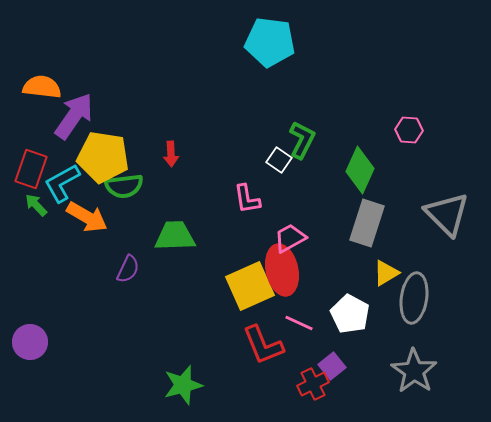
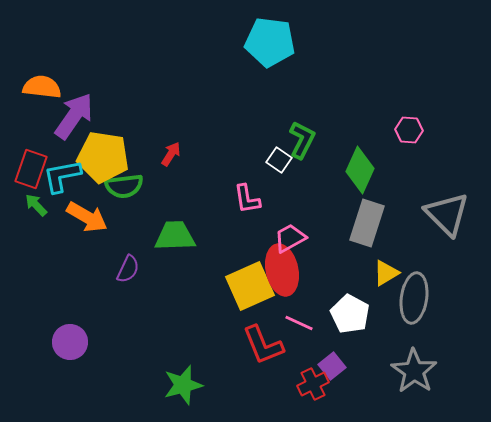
red arrow: rotated 145 degrees counterclockwise
cyan L-shape: moved 7 px up; rotated 18 degrees clockwise
purple circle: moved 40 px right
